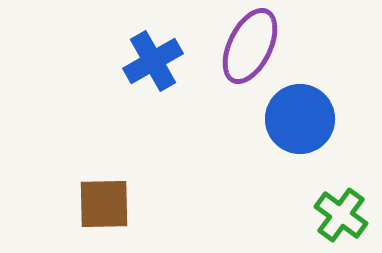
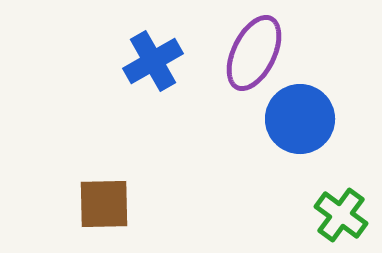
purple ellipse: moved 4 px right, 7 px down
